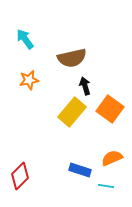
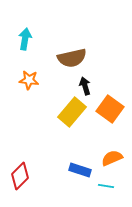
cyan arrow: rotated 45 degrees clockwise
orange star: rotated 18 degrees clockwise
